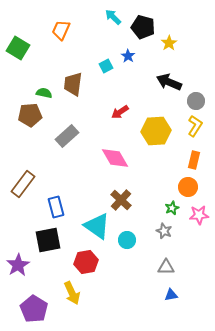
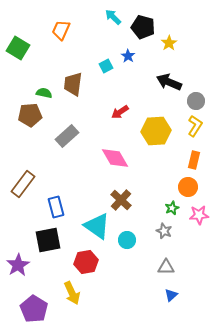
blue triangle: rotated 32 degrees counterclockwise
